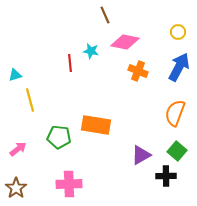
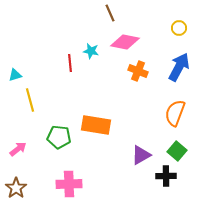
brown line: moved 5 px right, 2 px up
yellow circle: moved 1 px right, 4 px up
